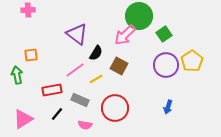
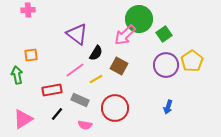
green circle: moved 3 px down
